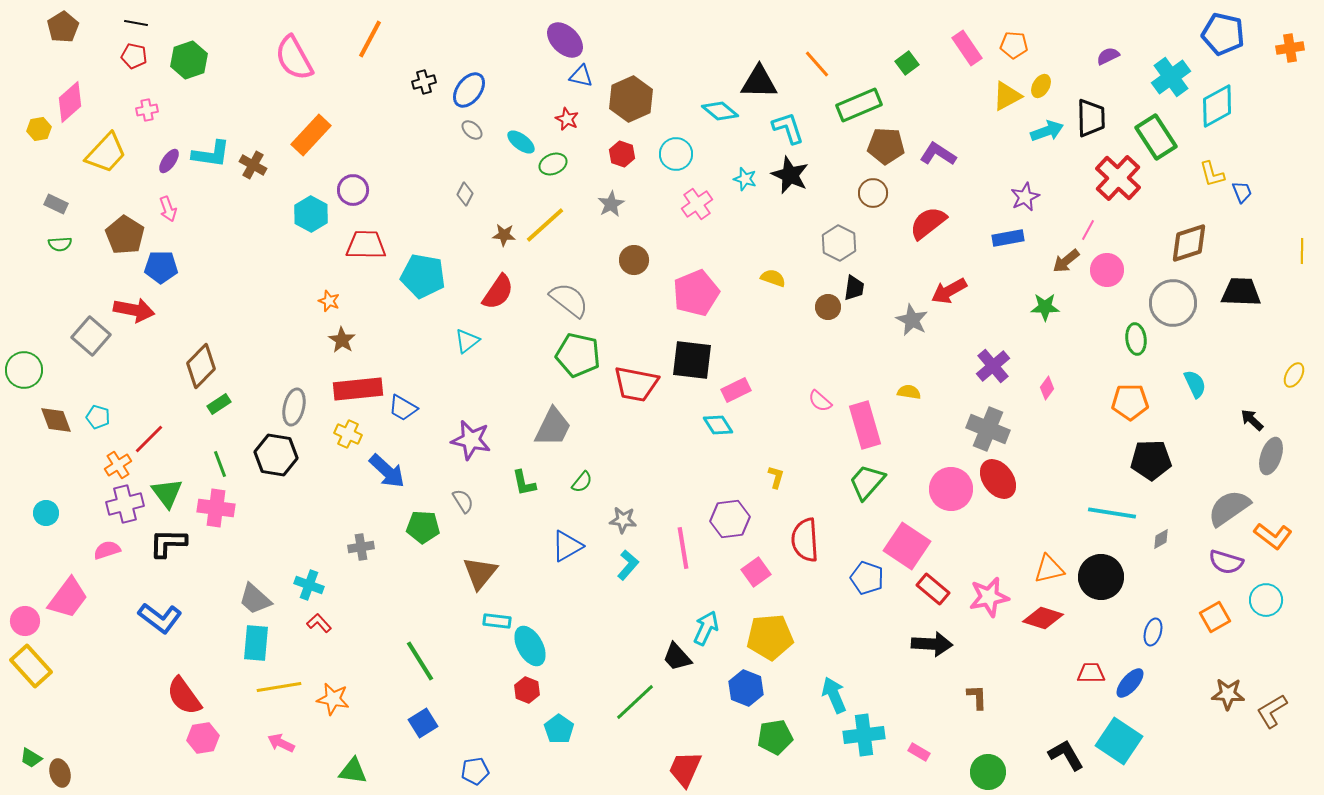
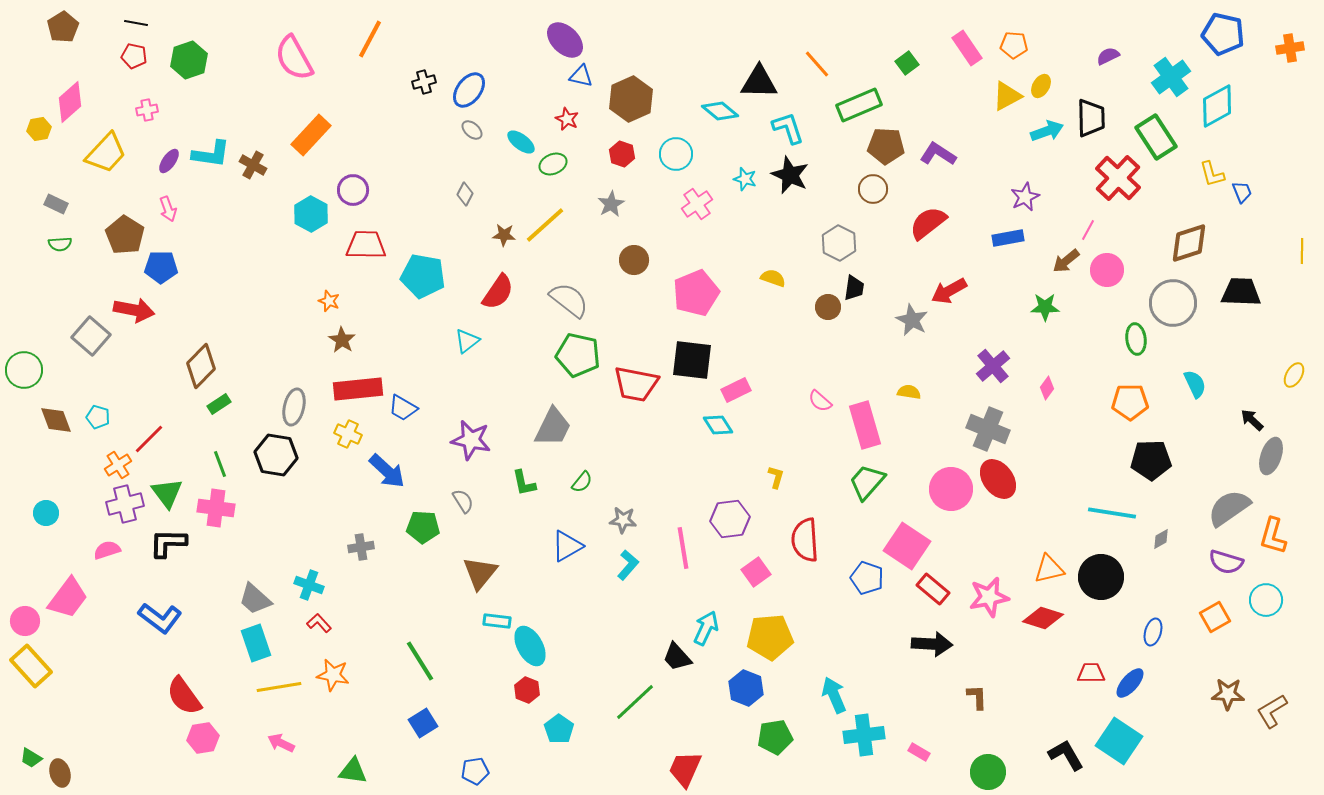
brown circle at (873, 193): moved 4 px up
orange L-shape at (1273, 536): rotated 69 degrees clockwise
cyan rectangle at (256, 643): rotated 24 degrees counterclockwise
orange star at (333, 699): moved 24 px up
